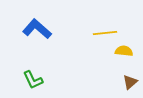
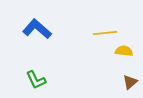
green L-shape: moved 3 px right
